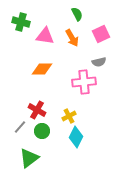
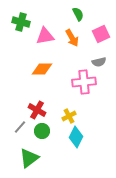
green semicircle: moved 1 px right
pink triangle: rotated 18 degrees counterclockwise
